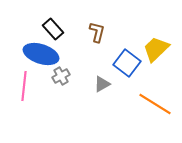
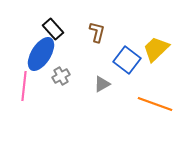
blue ellipse: rotated 76 degrees counterclockwise
blue square: moved 3 px up
orange line: rotated 12 degrees counterclockwise
